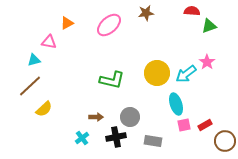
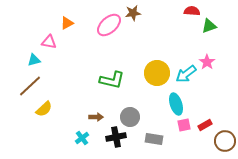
brown star: moved 13 px left
gray rectangle: moved 1 px right, 2 px up
